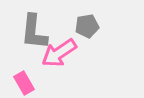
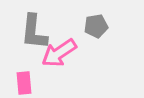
gray pentagon: moved 9 px right
pink rectangle: rotated 25 degrees clockwise
